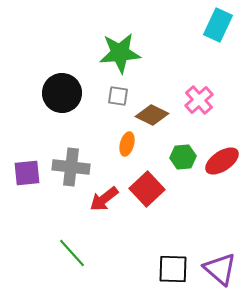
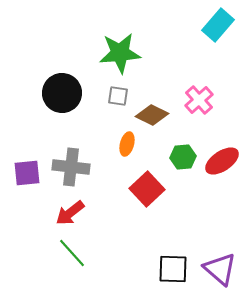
cyan rectangle: rotated 16 degrees clockwise
red arrow: moved 34 px left, 14 px down
